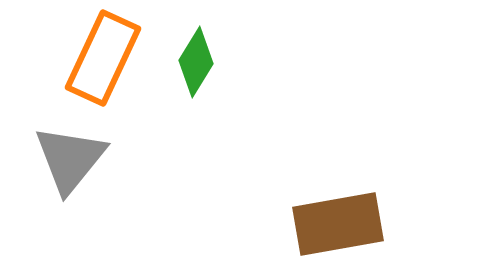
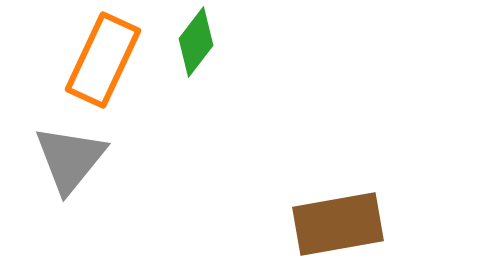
orange rectangle: moved 2 px down
green diamond: moved 20 px up; rotated 6 degrees clockwise
